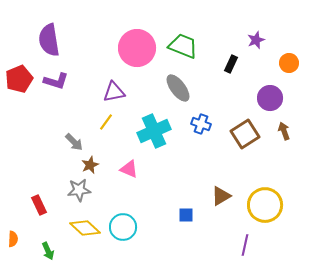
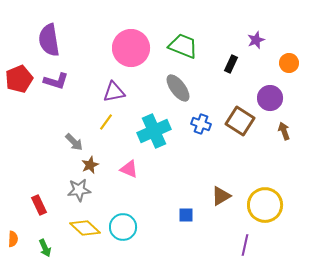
pink circle: moved 6 px left
brown square: moved 5 px left, 13 px up; rotated 24 degrees counterclockwise
green arrow: moved 3 px left, 3 px up
